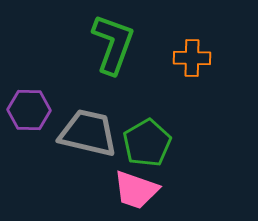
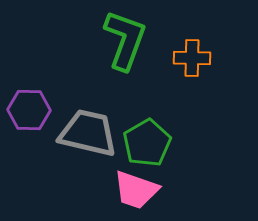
green L-shape: moved 12 px right, 4 px up
